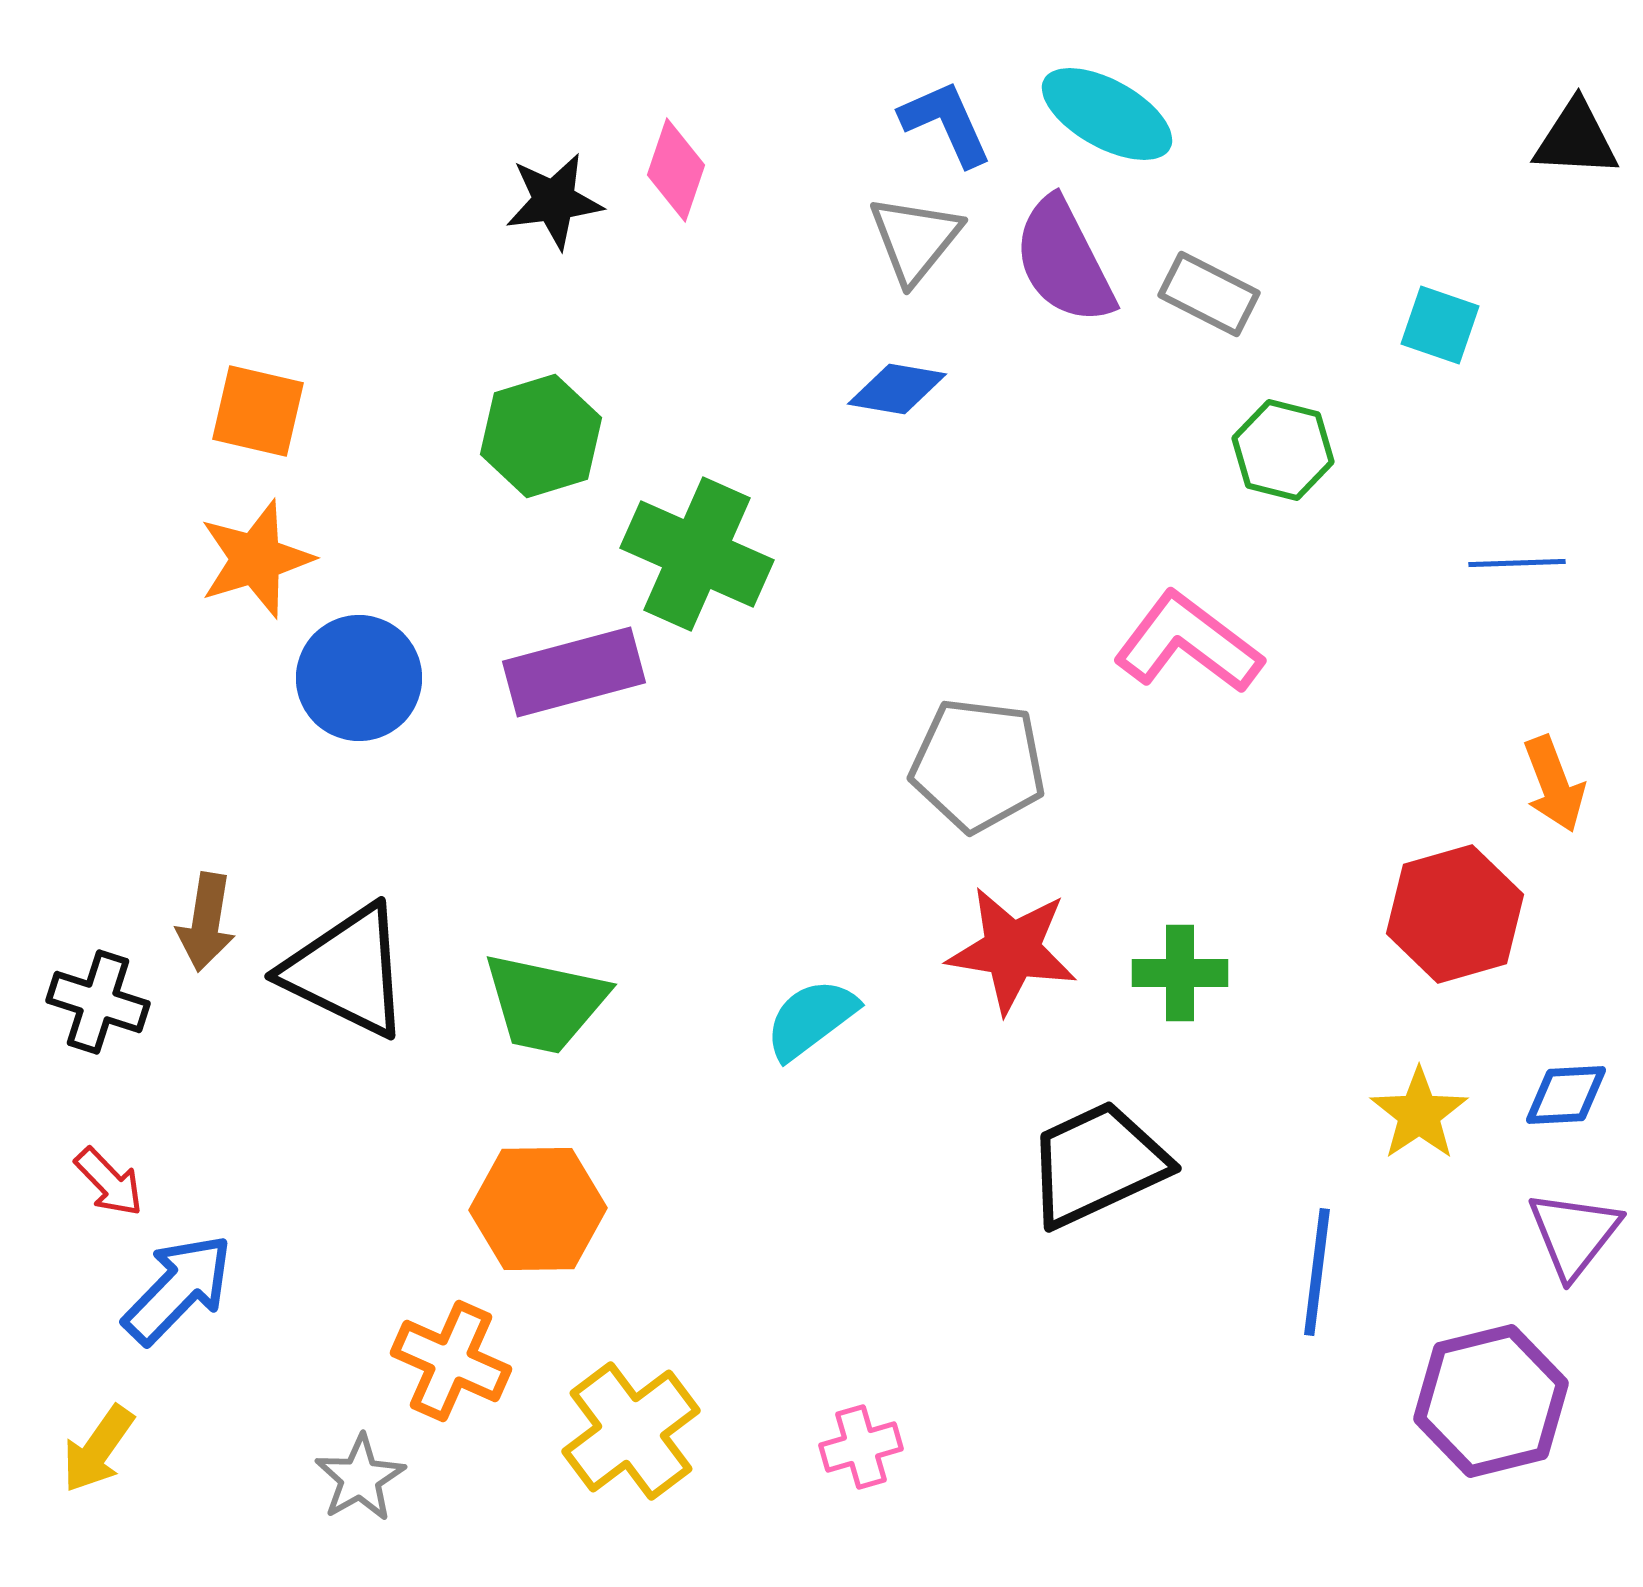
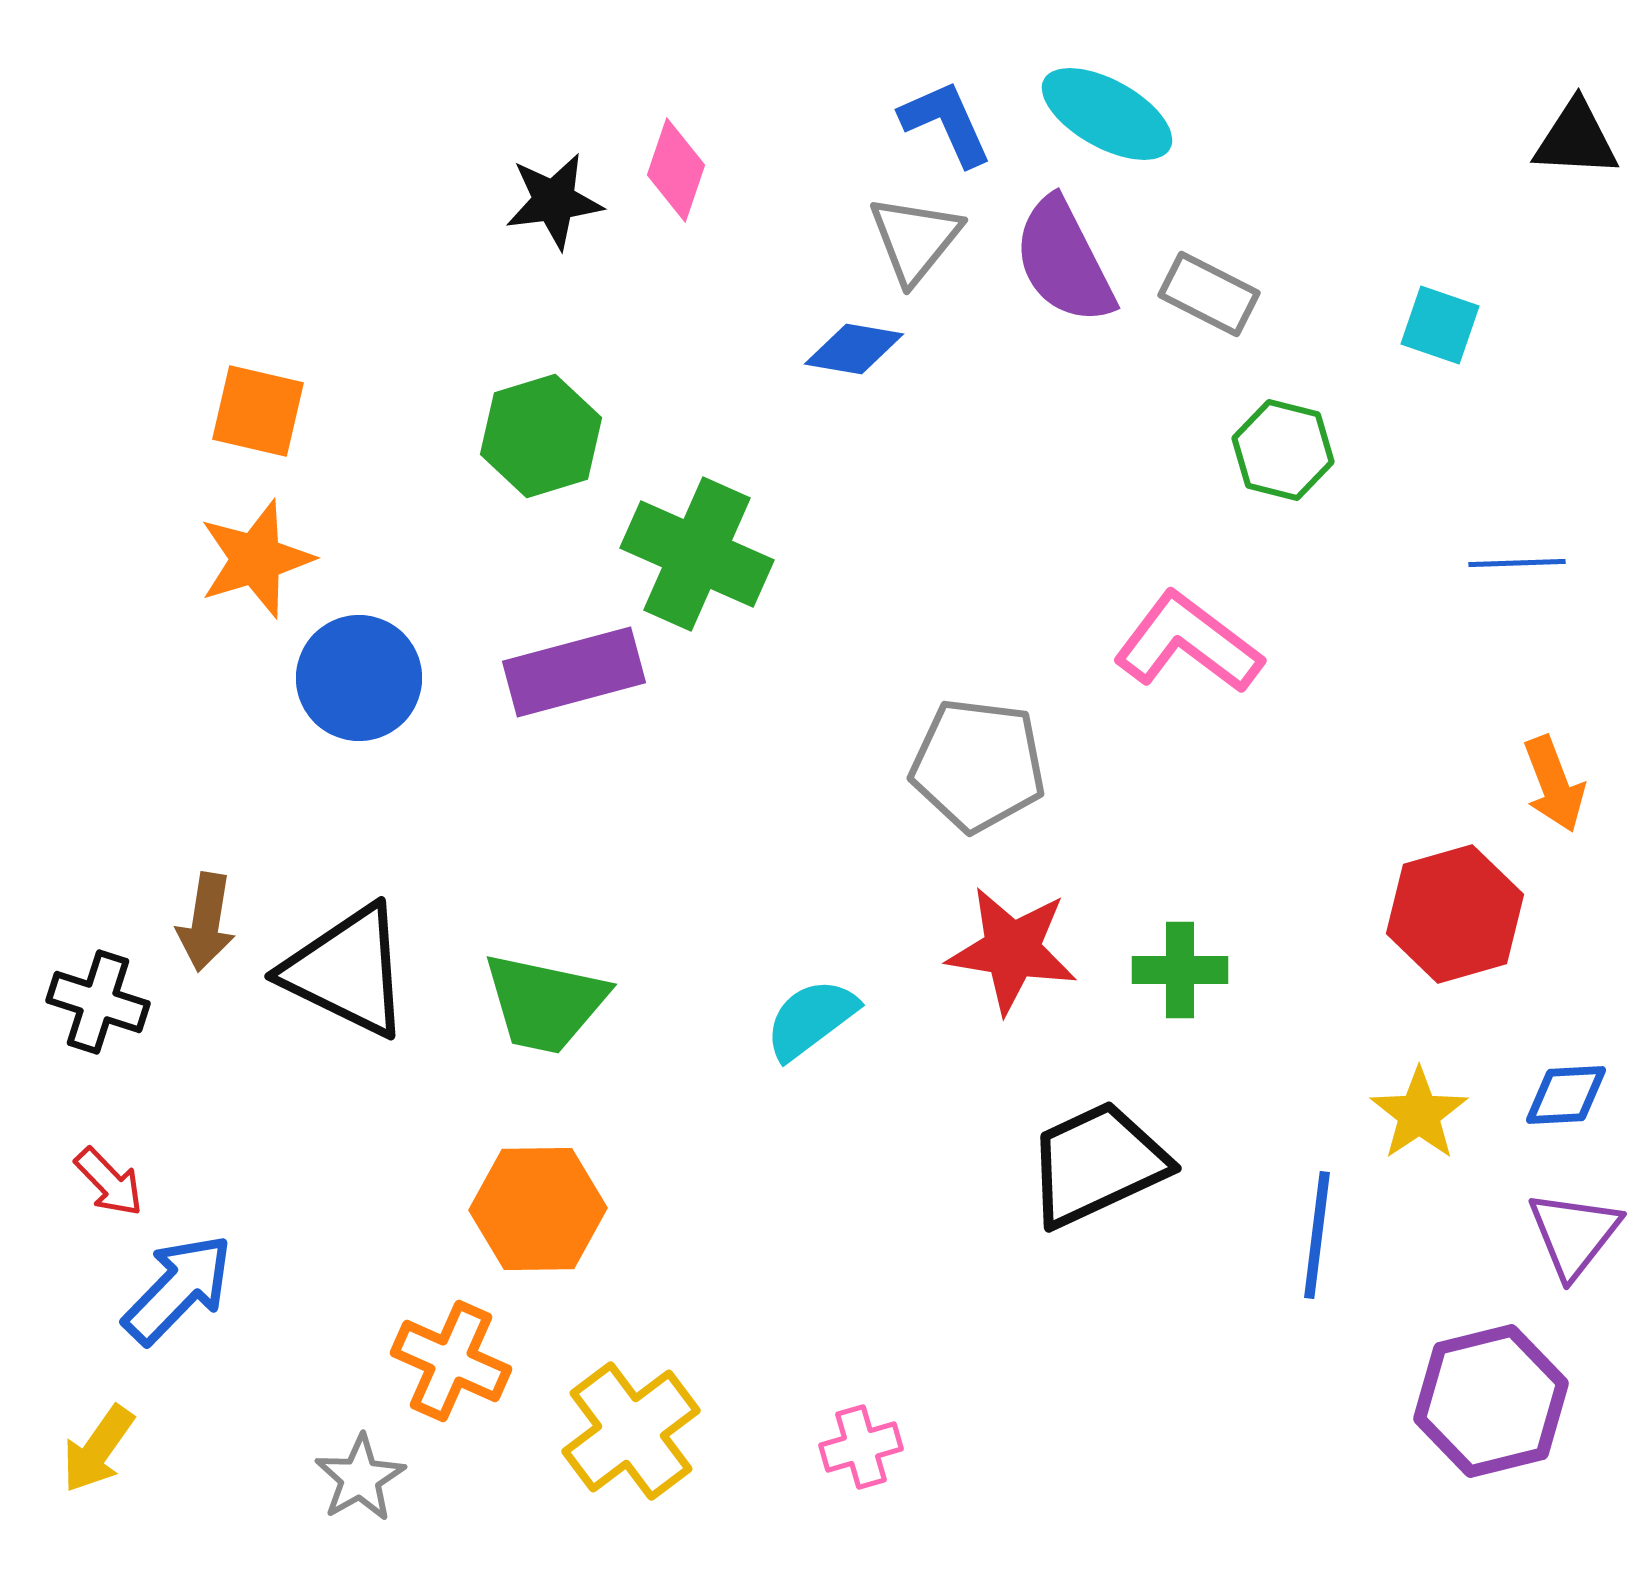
blue diamond at (897, 389): moved 43 px left, 40 px up
green cross at (1180, 973): moved 3 px up
blue line at (1317, 1272): moved 37 px up
